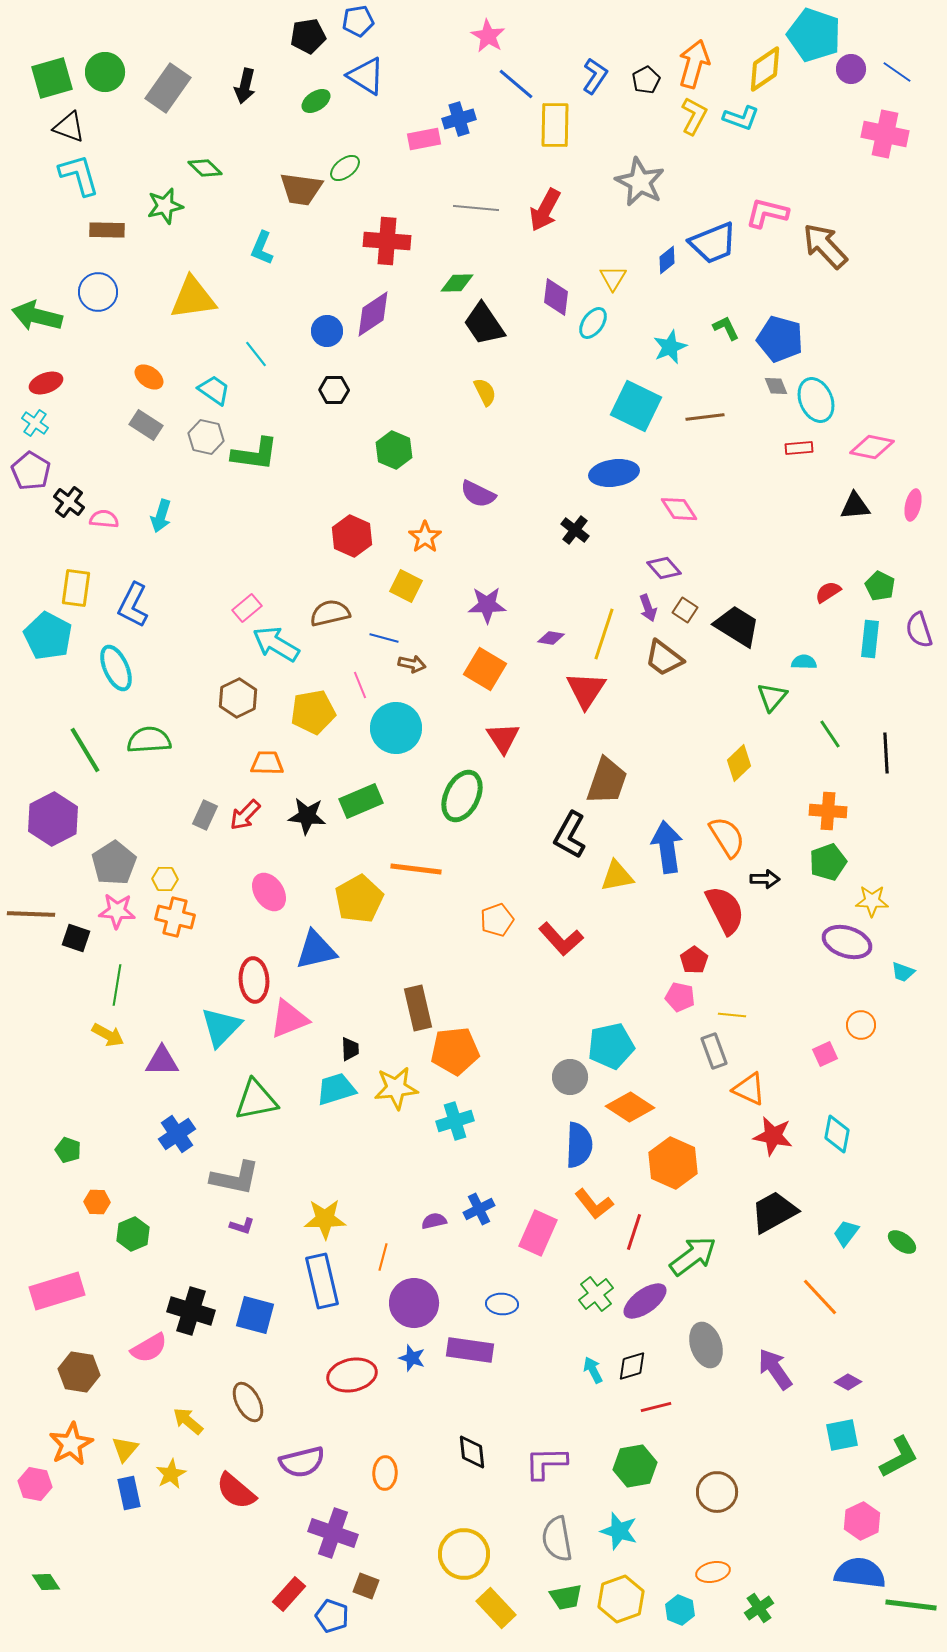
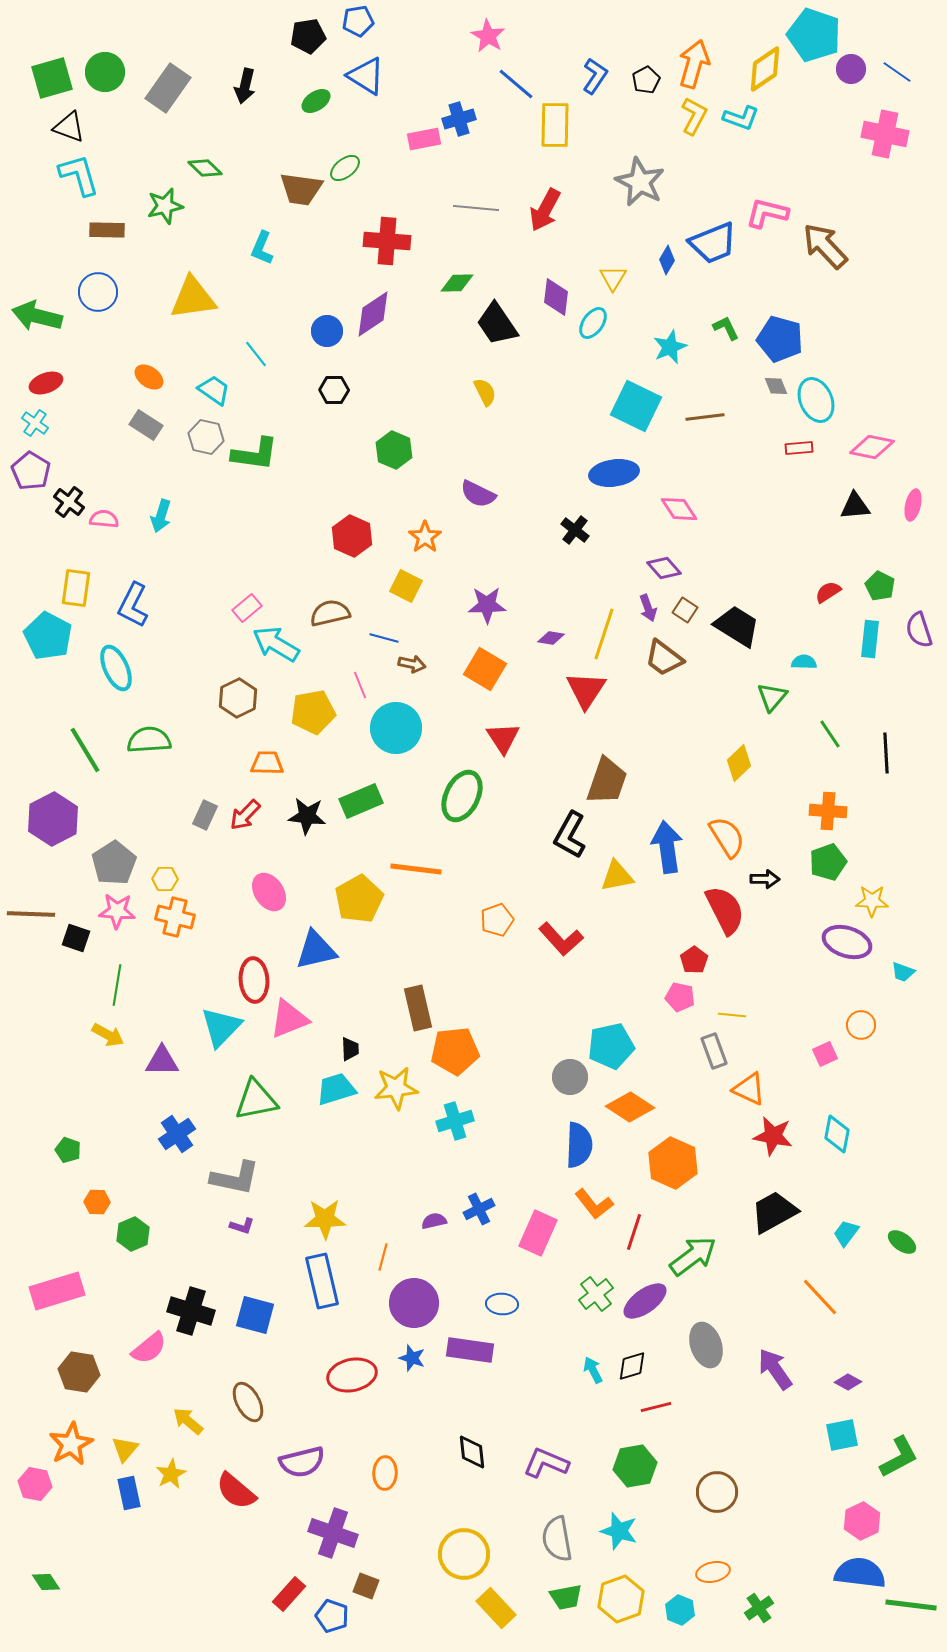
blue diamond at (667, 260): rotated 20 degrees counterclockwise
black trapezoid at (484, 324): moved 13 px right
pink semicircle at (149, 1348): rotated 9 degrees counterclockwise
purple L-shape at (546, 1463): rotated 24 degrees clockwise
